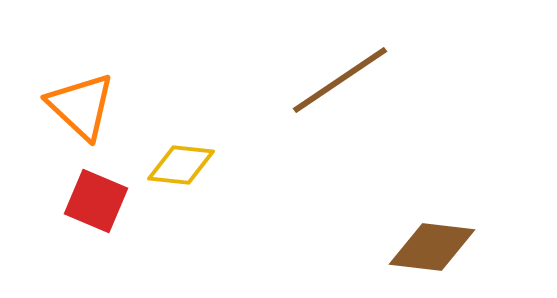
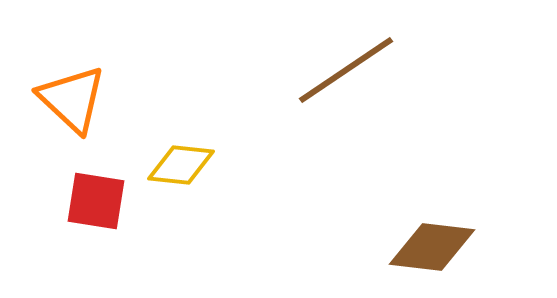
brown line: moved 6 px right, 10 px up
orange triangle: moved 9 px left, 7 px up
red square: rotated 14 degrees counterclockwise
